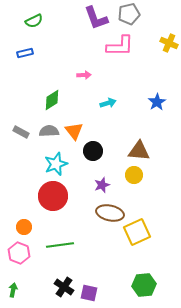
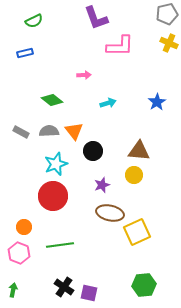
gray pentagon: moved 38 px right
green diamond: rotated 70 degrees clockwise
